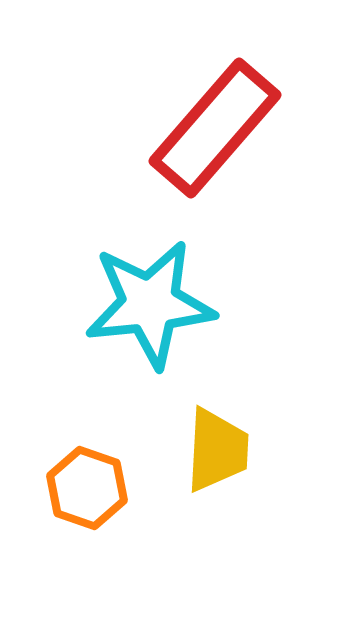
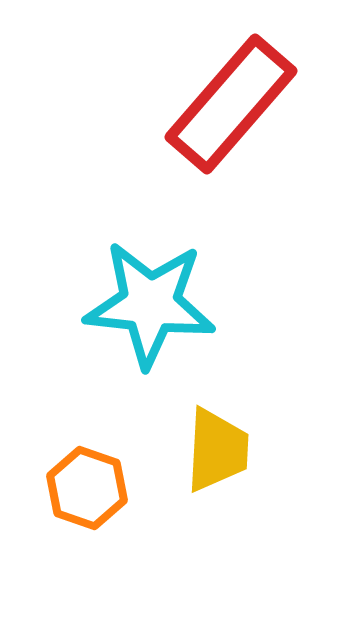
red rectangle: moved 16 px right, 24 px up
cyan star: rotated 12 degrees clockwise
